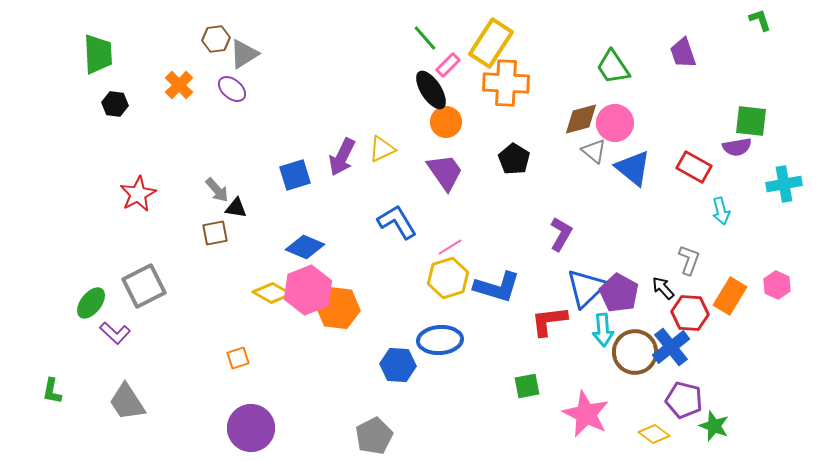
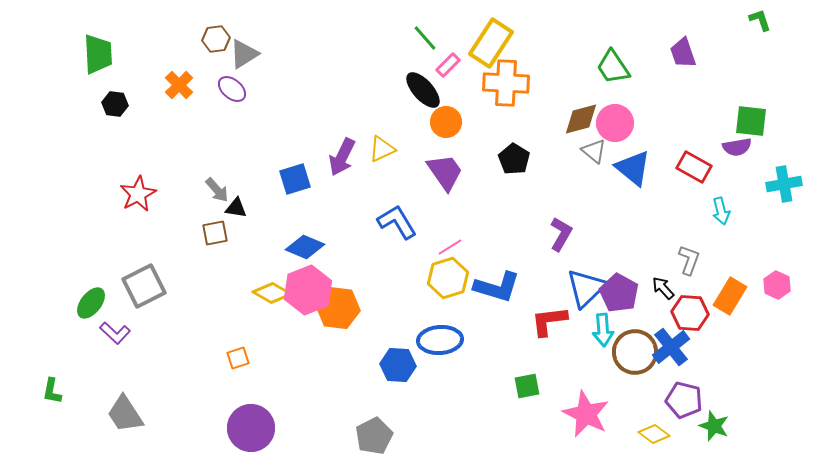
black ellipse at (431, 90): moved 8 px left; rotated 9 degrees counterclockwise
blue square at (295, 175): moved 4 px down
gray trapezoid at (127, 402): moved 2 px left, 12 px down
